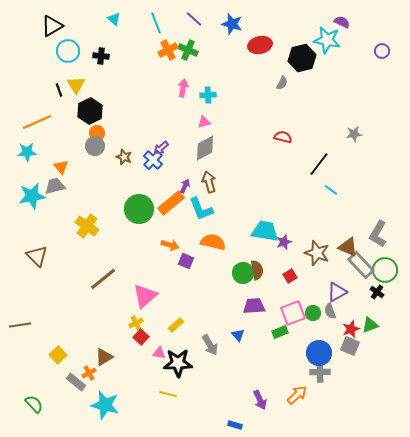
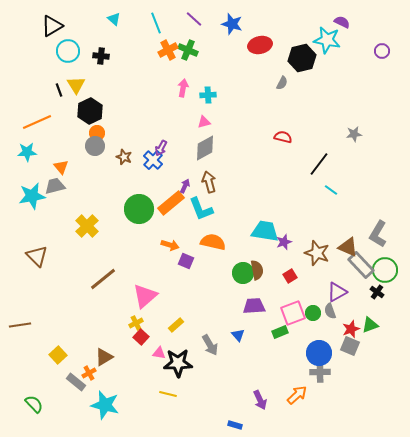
purple arrow at (161, 148): rotated 21 degrees counterclockwise
yellow cross at (87, 226): rotated 10 degrees clockwise
